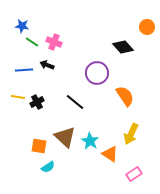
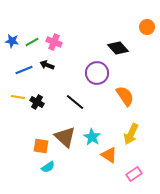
blue star: moved 10 px left, 15 px down
green line: rotated 64 degrees counterclockwise
black diamond: moved 5 px left, 1 px down
blue line: rotated 18 degrees counterclockwise
black cross: rotated 32 degrees counterclockwise
cyan star: moved 2 px right, 4 px up
orange square: moved 2 px right
orange triangle: moved 1 px left, 1 px down
